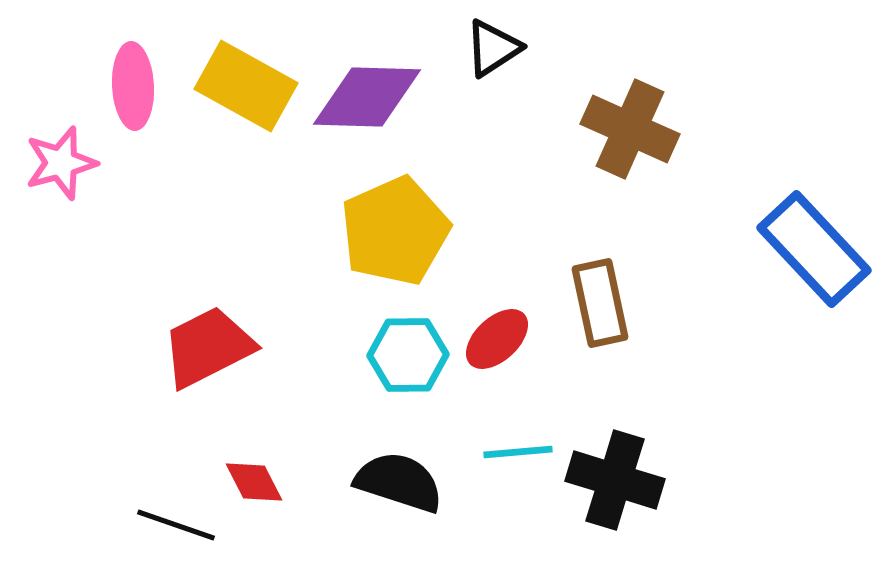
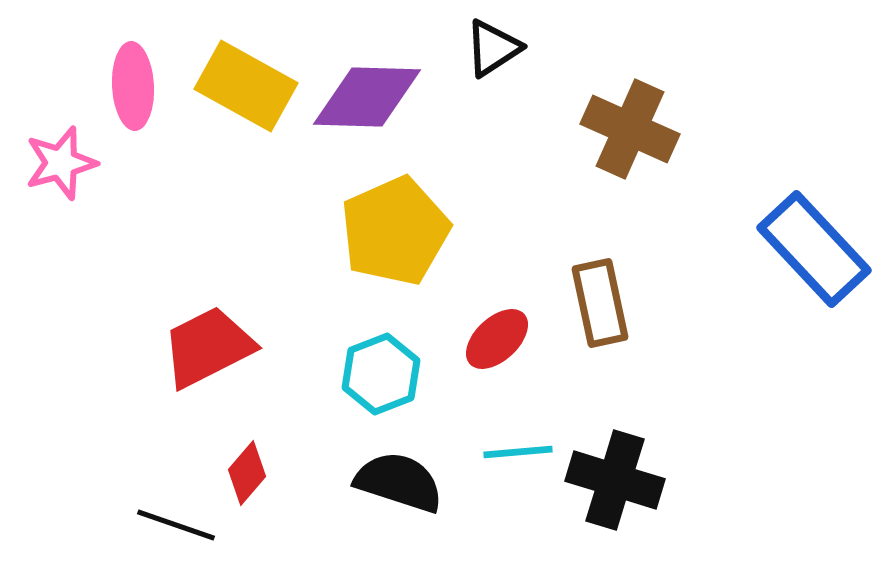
cyan hexagon: moved 27 px left, 19 px down; rotated 20 degrees counterclockwise
red diamond: moved 7 px left, 9 px up; rotated 68 degrees clockwise
